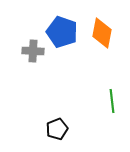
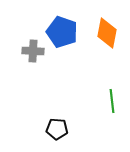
orange diamond: moved 5 px right
black pentagon: rotated 25 degrees clockwise
